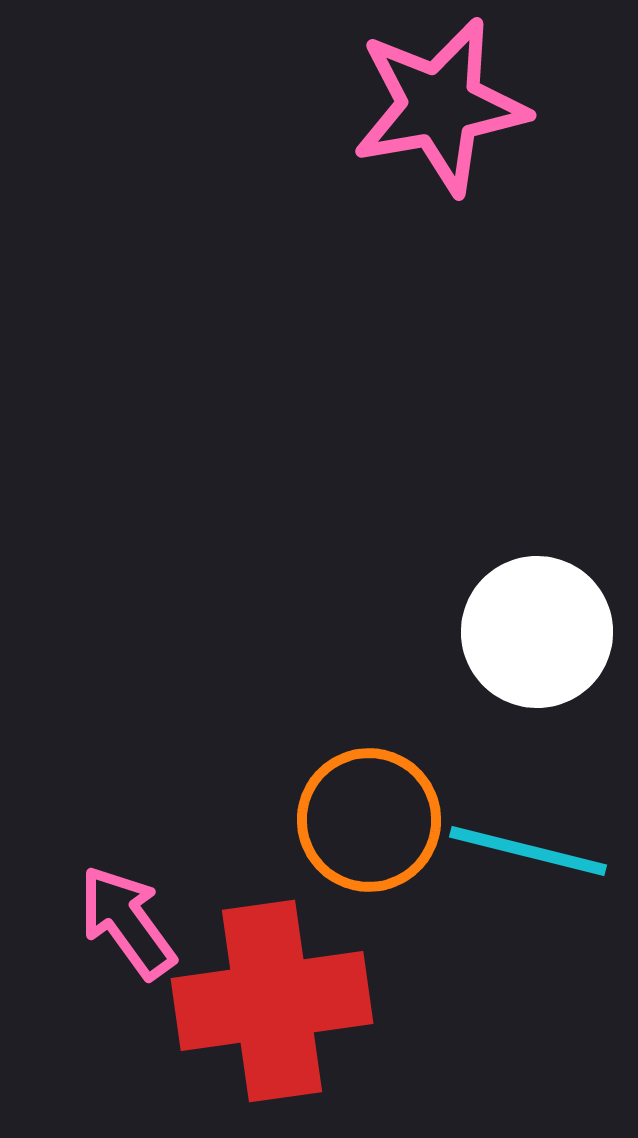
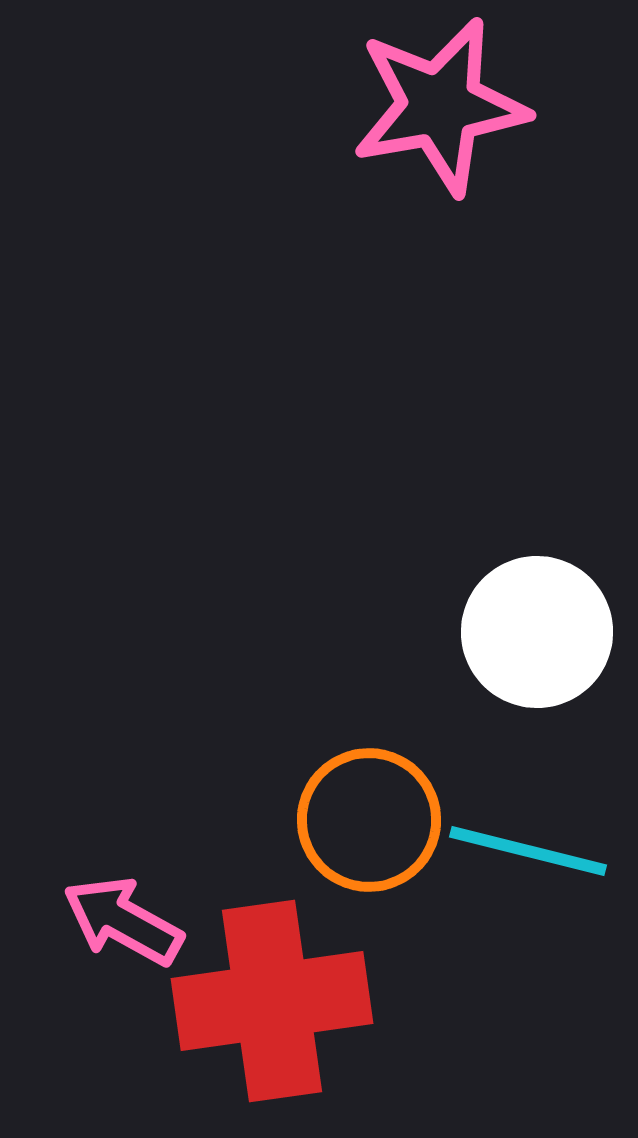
pink arrow: moved 4 px left, 1 px up; rotated 25 degrees counterclockwise
